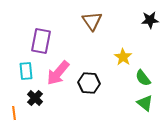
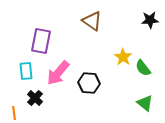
brown triangle: rotated 20 degrees counterclockwise
green semicircle: moved 10 px up
